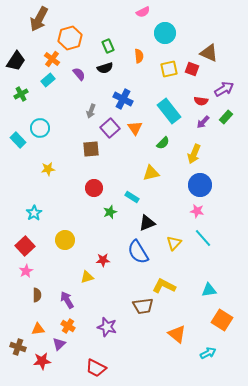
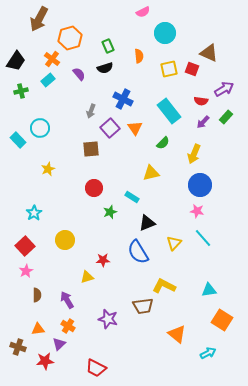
green cross at (21, 94): moved 3 px up; rotated 16 degrees clockwise
yellow star at (48, 169): rotated 16 degrees counterclockwise
purple star at (107, 327): moved 1 px right, 8 px up
red star at (42, 361): moved 3 px right
